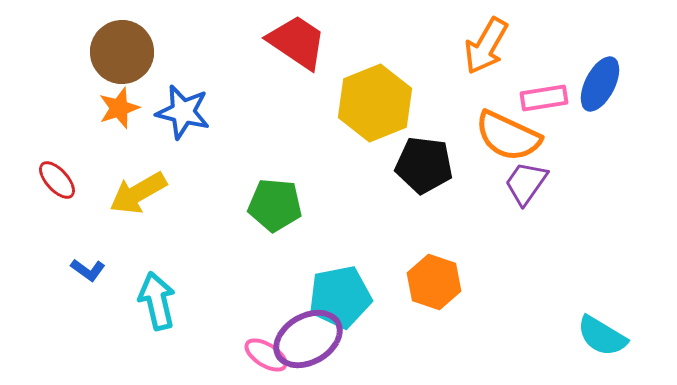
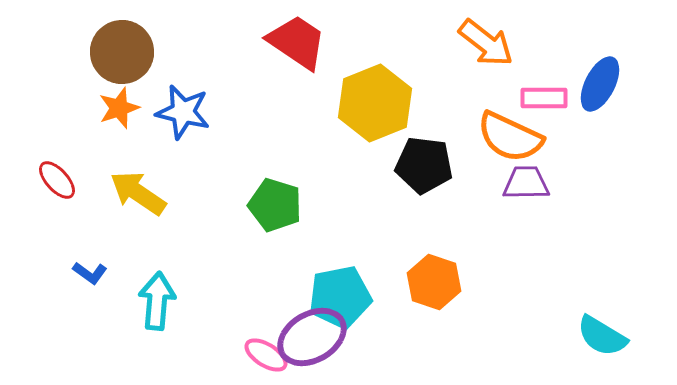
orange arrow: moved 3 px up; rotated 82 degrees counterclockwise
pink rectangle: rotated 9 degrees clockwise
orange semicircle: moved 2 px right, 1 px down
purple trapezoid: rotated 54 degrees clockwise
yellow arrow: rotated 64 degrees clockwise
green pentagon: rotated 12 degrees clockwise
blue L-shape: moved 2 px right, 3 px down
cyan arrow: rotated 18 degrees clockwise
purple ellipse: moved 4 px right, 2 px up
